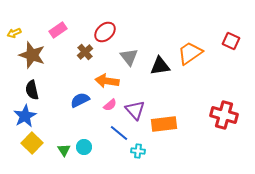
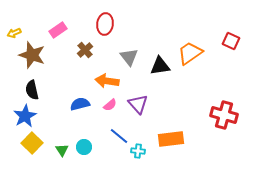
red ellipse: moved 8 px up; rotated 40 degrees counterclockwise
brown cross: moved 2 px up
blue semicircle: moved 4 px down; rotated 12 degrees clockwise
purple triangle: moved 3 px right, 6 px up
orange rectangle: moved 7 px right, 15 px down
blue line: moved 3 px down
green triangle: moved 2 px left
